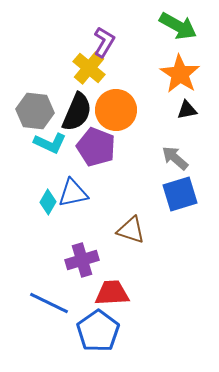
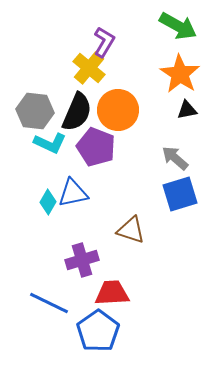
orange circle: moved 2 px right
